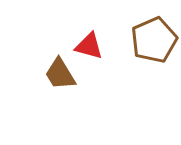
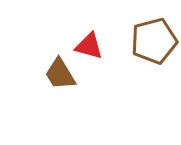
brown pentagon: moved 1 px down; rotated 9 degrees clockwise
